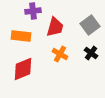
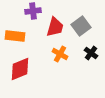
gray square: moved 9 px left, 1 px down
orange rectangle: moved 6 px left
red diamond: moved 3 px left
